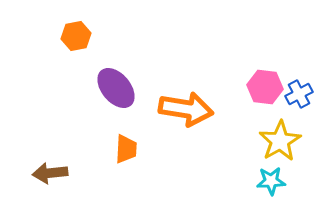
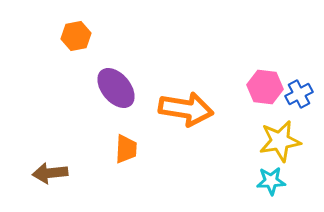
yellow star: rotated 21 degrees clockwise
